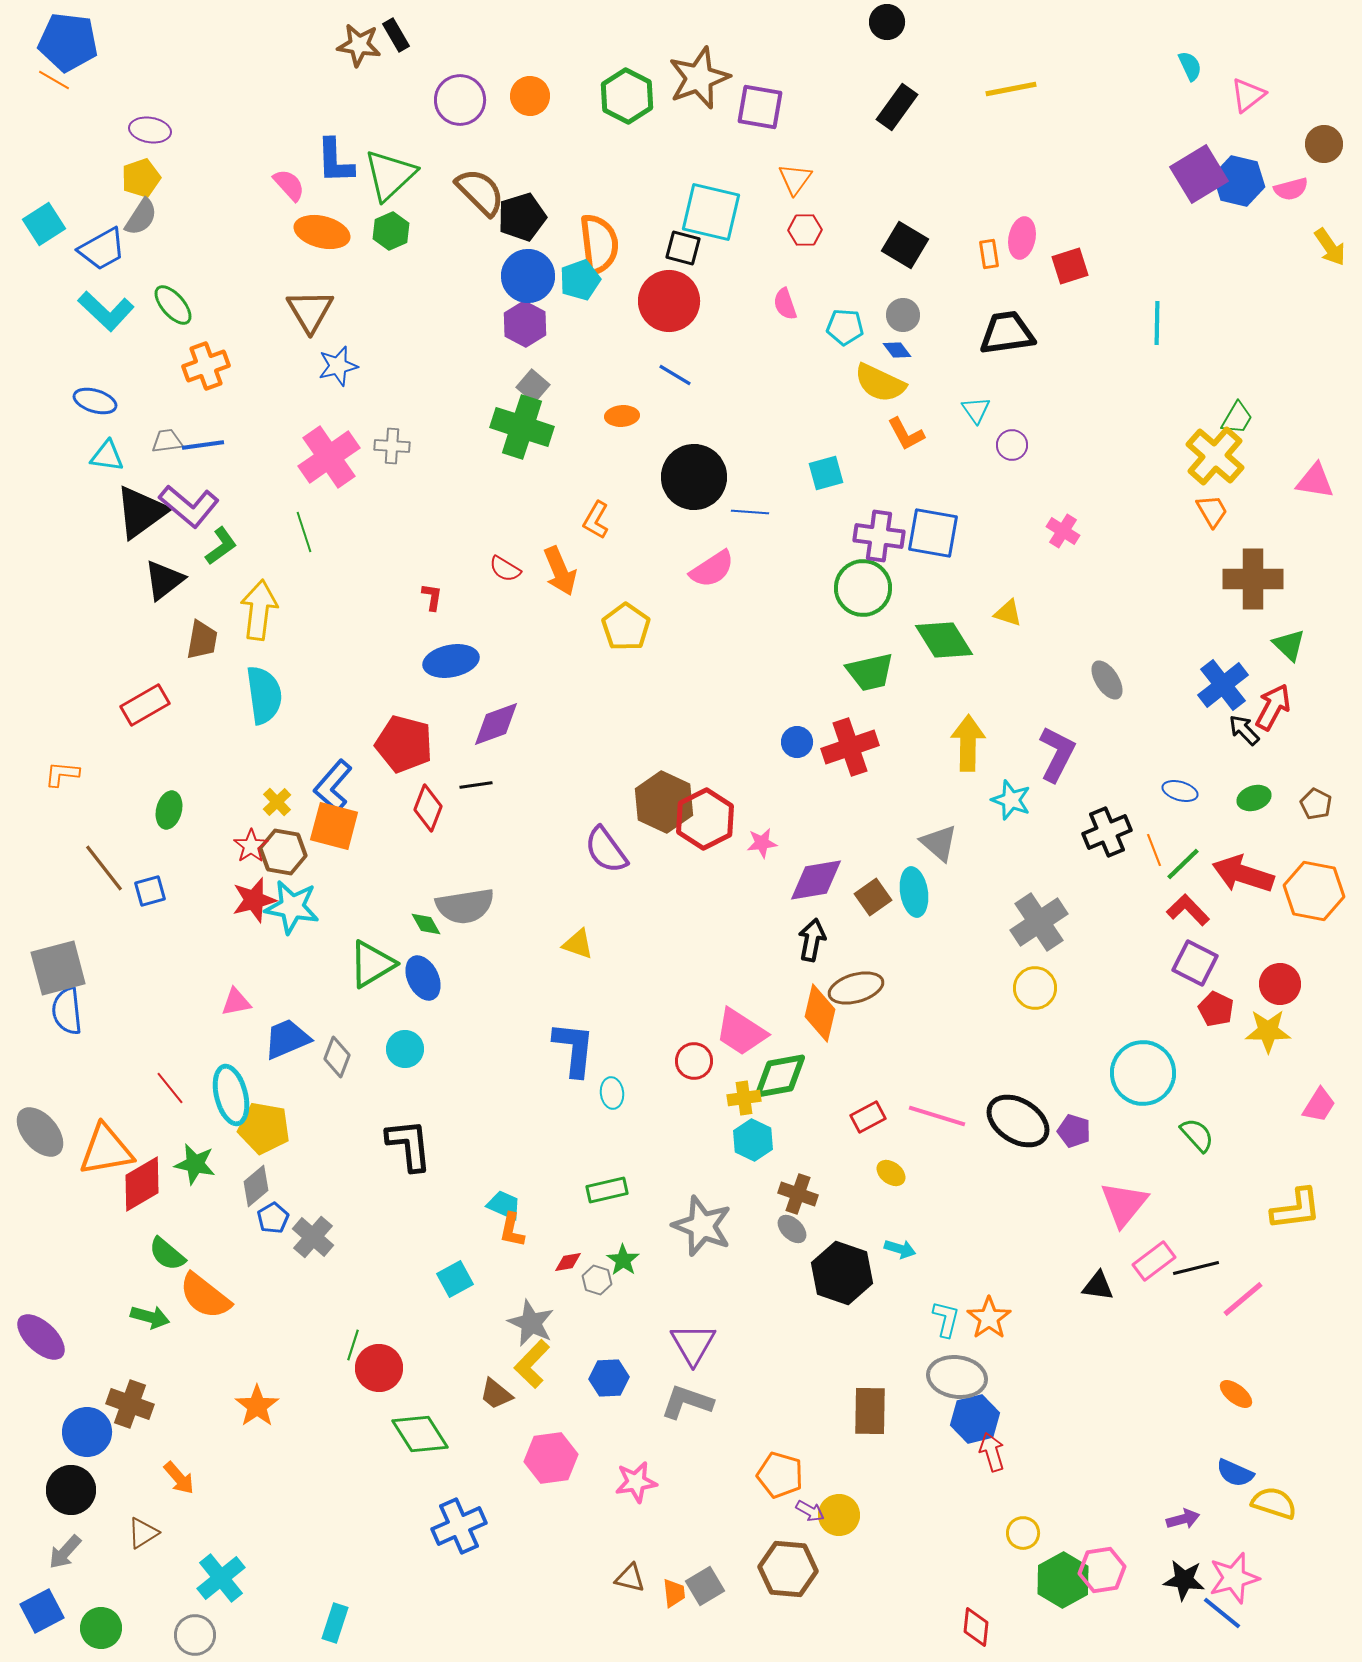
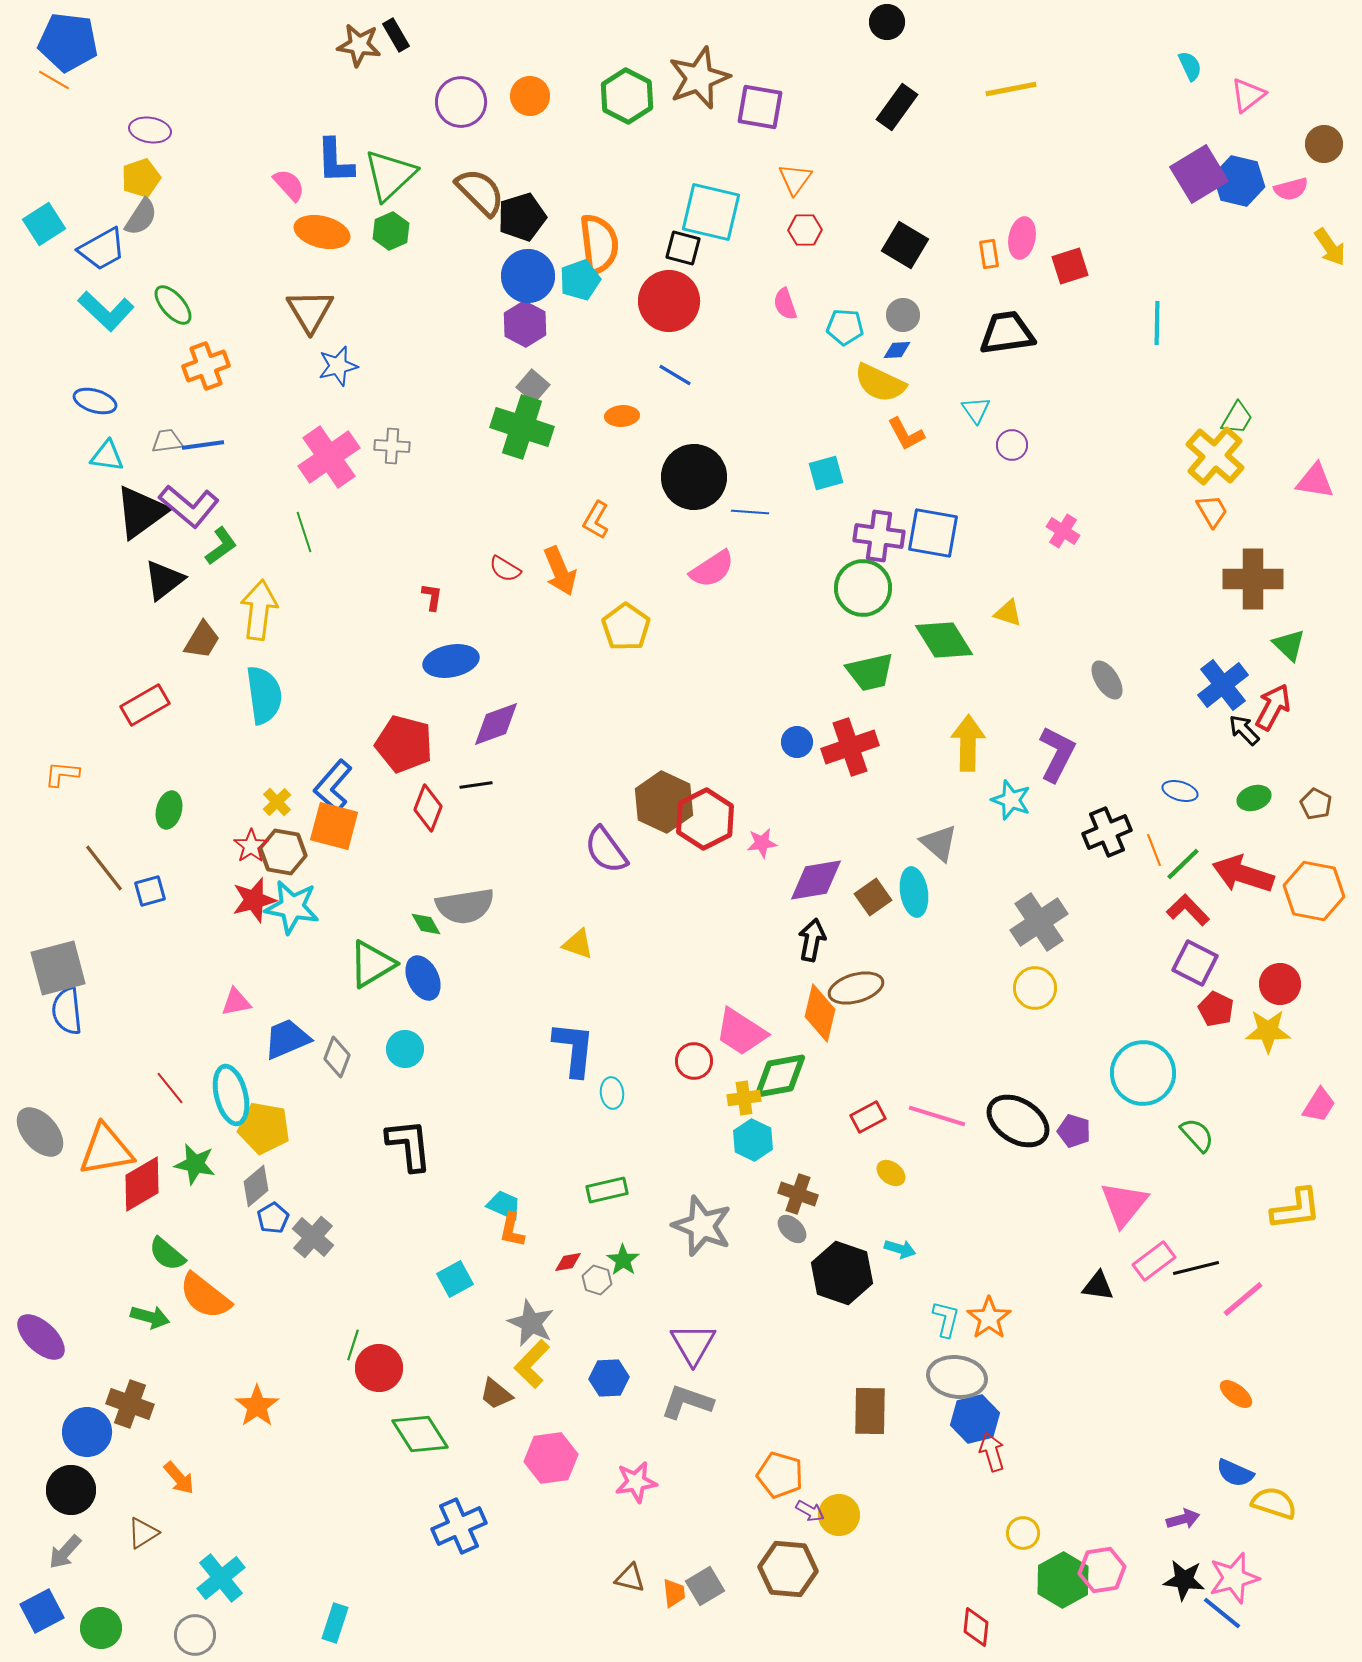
purple circle at (460, 100): moved 1 px right, 2 px down
blue diamond at (897, 350): rotated 56 degrees counterclockwise
brown trapezoid at (202, 640): rotated 21 degrees clockwise
